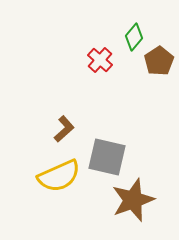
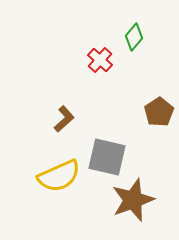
brown pentagon: moved 51 px down
brown L-shape: moved 10 px up
